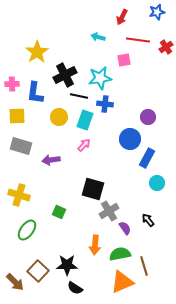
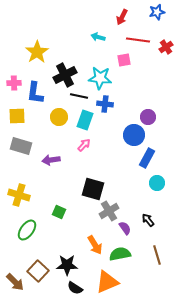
cyan star: rotated 15 degrees clockwise
pink cross: moved 2 px right, 1 px up
blue circle: moved 4 px right, 4 px up
orange arrow: rotated 36 degrees counterclockwise
brown line: moved 13 px right, 11 px up
orange triangle: moved 15 px left
